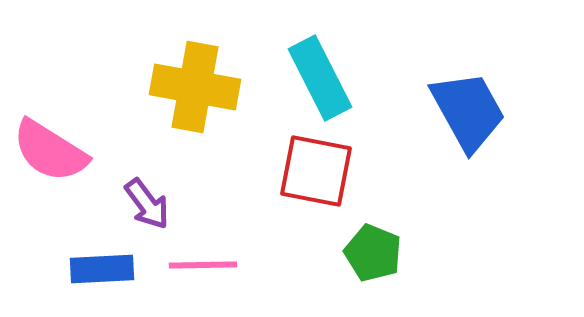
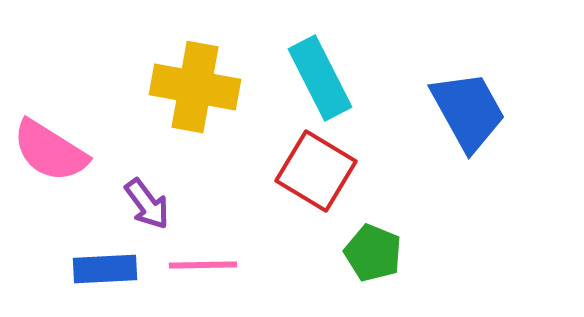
red square: rotated 20 degrees clockwise
blue rectangle: moved 3 px right
